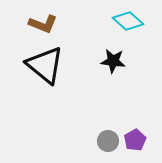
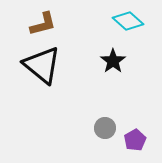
brown L-shape: rotated 36 degrees counterclockwise
black star: rotated 30 degrees clockwise
black triangle: moved 3 px left
gray circle: moved 3 px left, 13 px up
